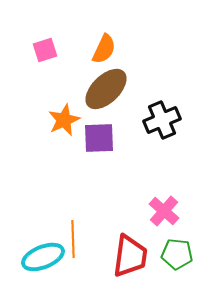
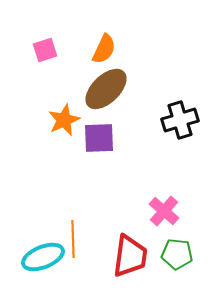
black cross: moved 18 px right; rotated 6 degrees clockwise
